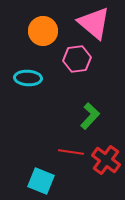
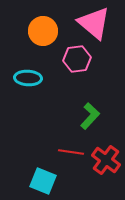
cyan square: moved 2 px right
